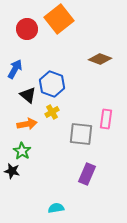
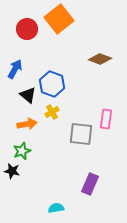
green star: rotated 18 degrees clockwise
purple rectangle: moved 3 px right, 10 px down
